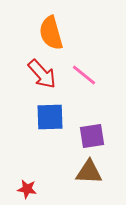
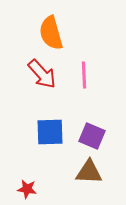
pink line: rotated 48 degrees clockwise
blue square: moved 15 px down
purple square: rotated 32 degrees clockwise
